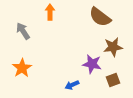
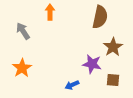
brown semicircle: rotated 115 degrees counterclockwise
brown star: rotated 24 degrees counterclockwise
brown square: rotated 24 degrees clockwise
